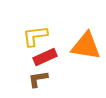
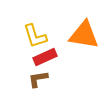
yellow L-shape: rotated 100 degrees counterclockwise
orange triangle: moved 2 px left, 11 px up
